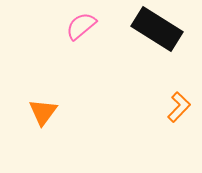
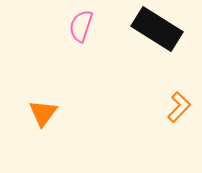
pink semicircle: rotated 32 degrees counterclockwise
orange triangle: moved 1 px down
